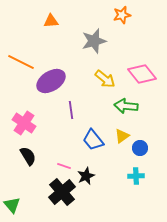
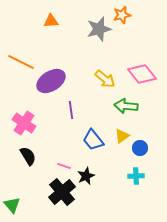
gray star: moved 5 px right, 12 px up
